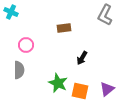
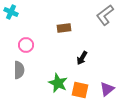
gray L-shape: rotated 25 degrees clockwise
orange square: moved 1 px up
